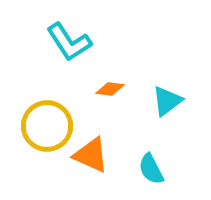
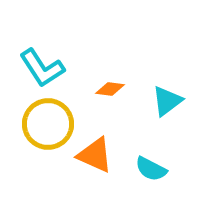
cyan L-shape: moved 27 px left, 26 px down
yellow circle: moved 1 px right, 2 px up
orange triangle: moved 4 px right
cyan semicircle: rotated 36 degrees counterclockwise
